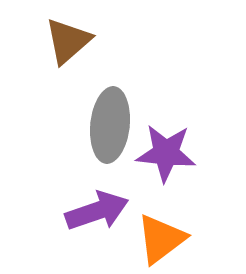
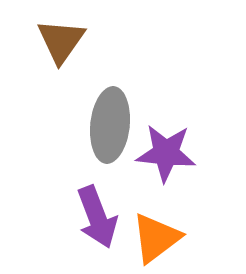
brown triangle: moved 7 px left; rotated 14 degrees counterclockwise
purple arrow: moved 6 px down; rotated 88 degrees clockwise
orange triangle: moved 5 px left, 1 px up
